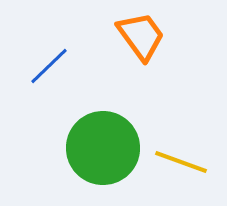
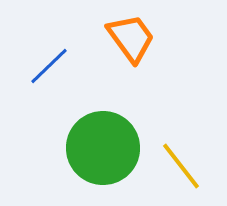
orange trapezoid: moved 10 px left, 2 px down
yellow line: moved 4 px down; rotated 32 degrees clockwise
